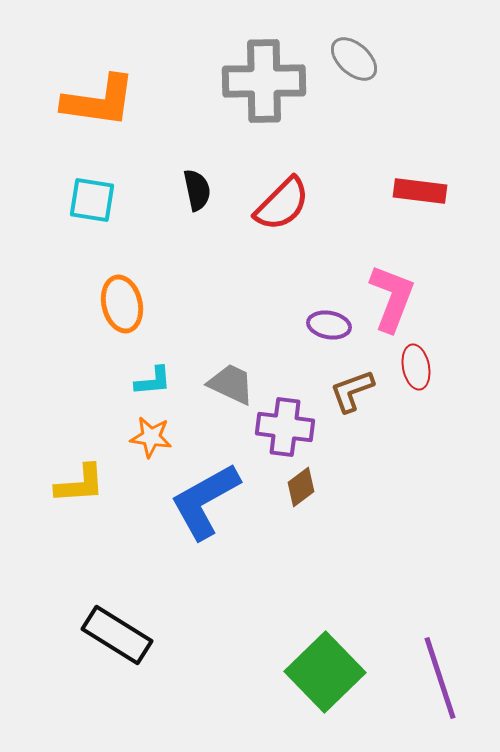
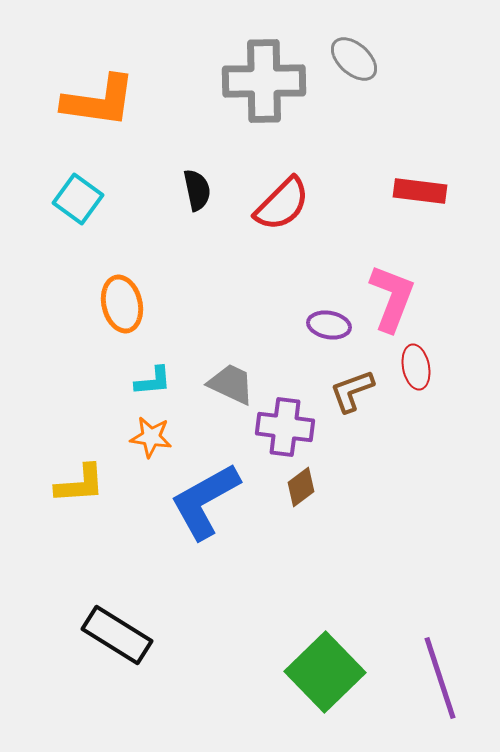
cyan square: moved 14 px left, 1 px up; rotated 27 degrees clockwise
